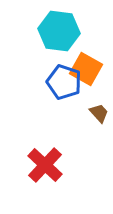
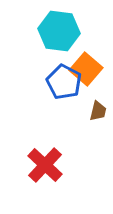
orange square: rotated 12 degrees clockwise
blue pentagon: rotated 8 degrees clockwise
brown trapezoid: moved 1 px left, 2 px up; rotated 55 degrees clockwise
